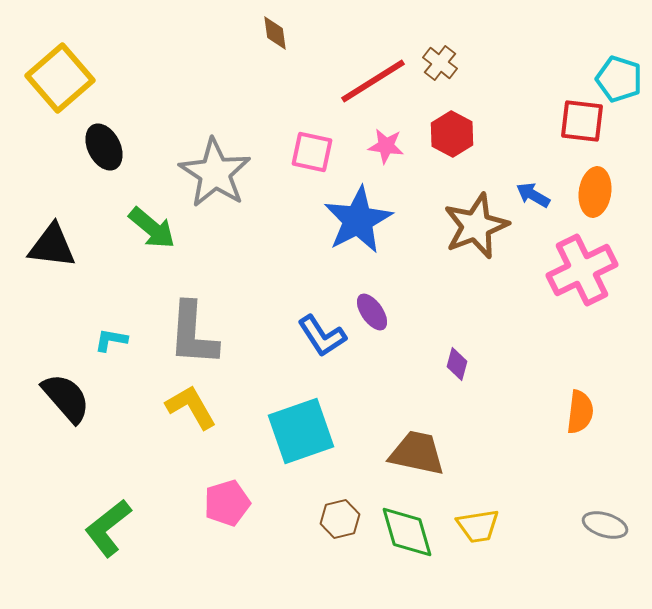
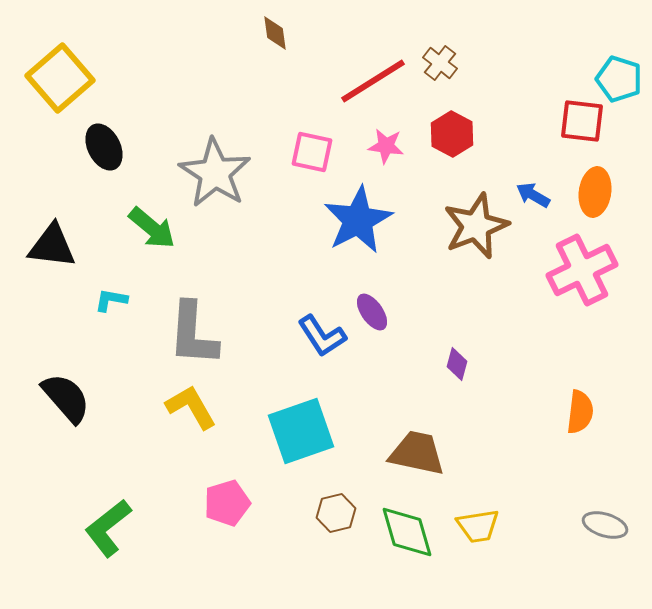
cyan L-shape: moved 40 px up
brown hexagon: moved 4 px left, 6 px up
